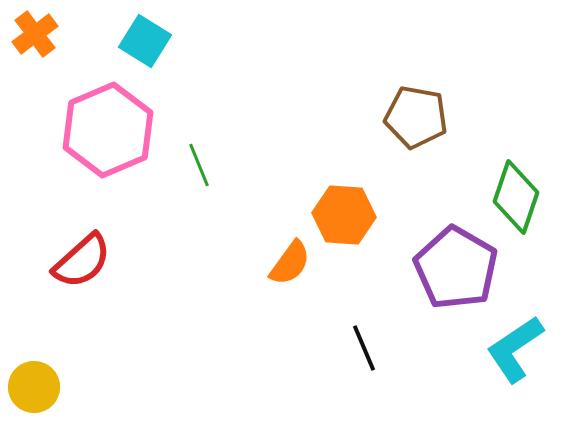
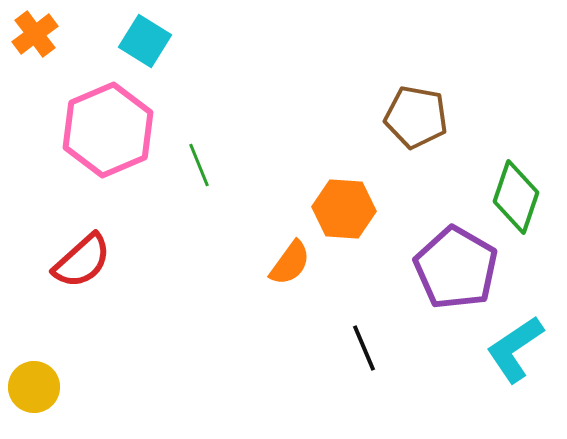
orange hexagon: moved 6 px up
